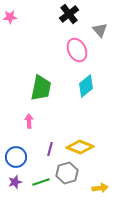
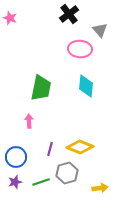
pink star: moved 1 px down; rotated 24 degrees clockwise
pink ellipse: moved 3 px right, 1 px up; rotated 60 degrees counterclockwise
cyan diamond: rotated 45 degrees counterclockwise
